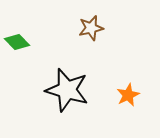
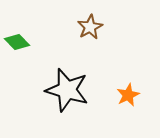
brown star: moved 1 px left, 1 px up; rotated 15 degrees counterclockwise
